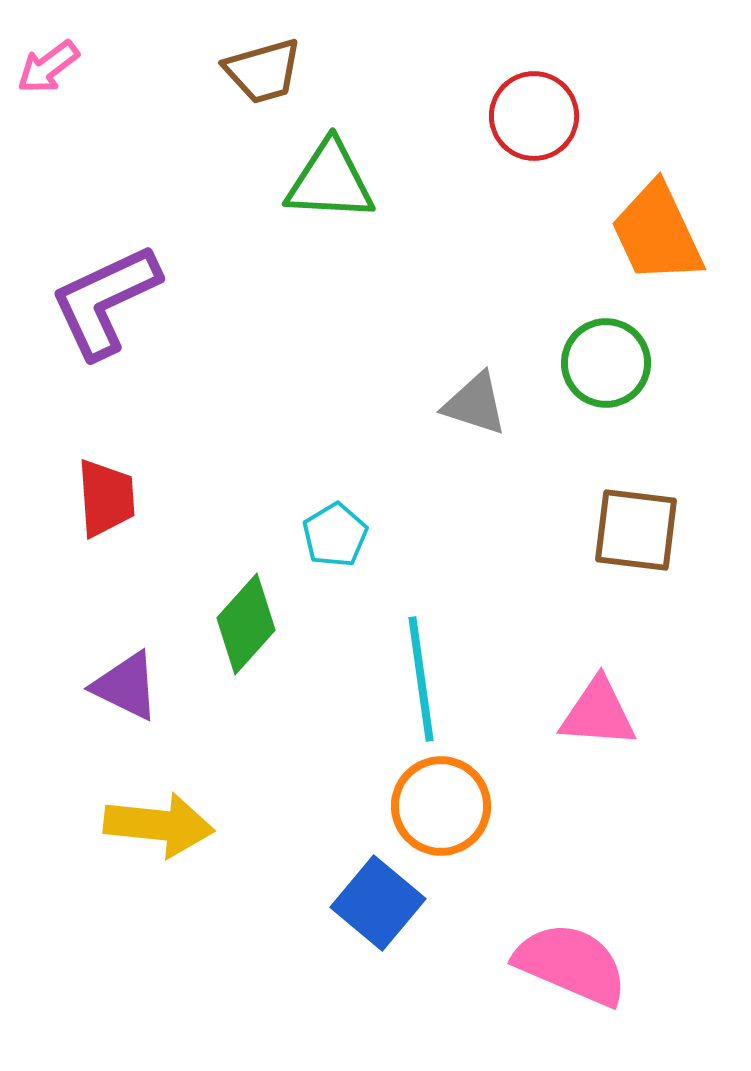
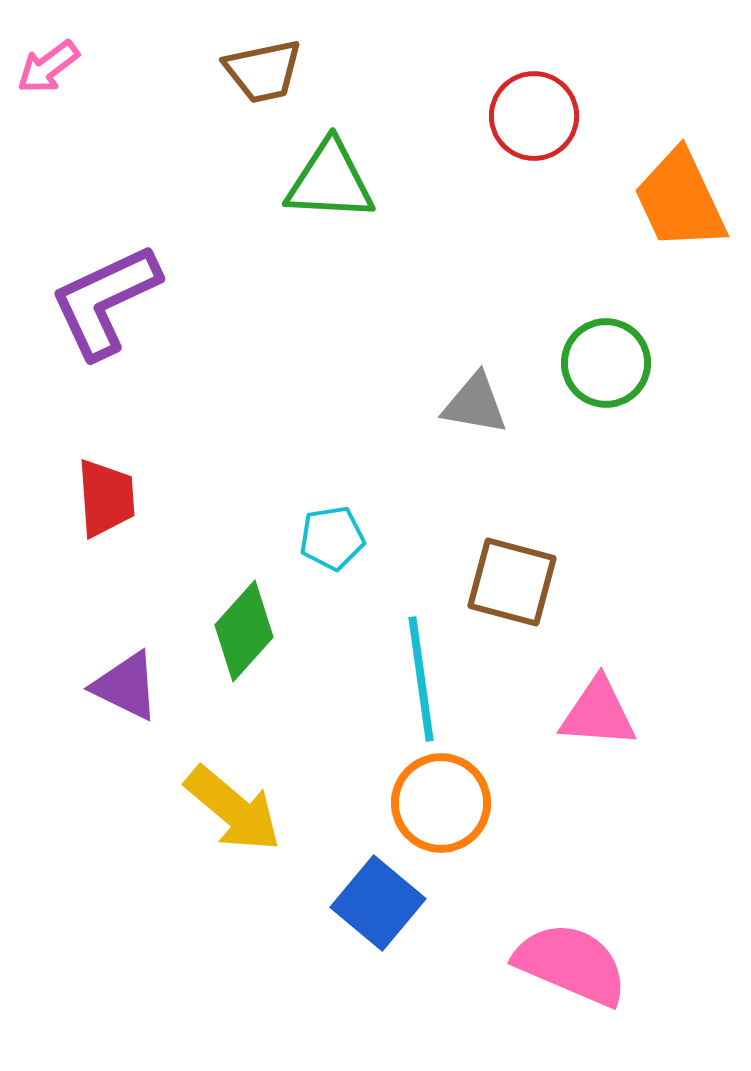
brown trapezoid: rotated 4 degrees clockwise
orange trapezoid: moved 23 px right, 33 px up
gray triangle: rotated 8 degrees counterclockwise
brown square: moved 124 px left, 52 px down; rotated 8 degrees clockwise
cyan pentagon: moved 3 px left, 3 px down; rotated 22 degrees clockwise
green diamond: moved 2 px left, 7 px down
orange circle: moved 3 px up
yellow arrow: moved 74 px right, 16 px up; rotated 34 degrees clockwise
